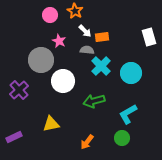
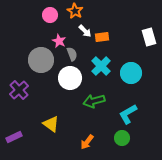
gray semicircle: moved 15 px left, 4 px down; rotated 64 degrees clockwise
white circle: moved 7 px right, 3 px up
yellow triangle: rotated 48 degrees clockwise
